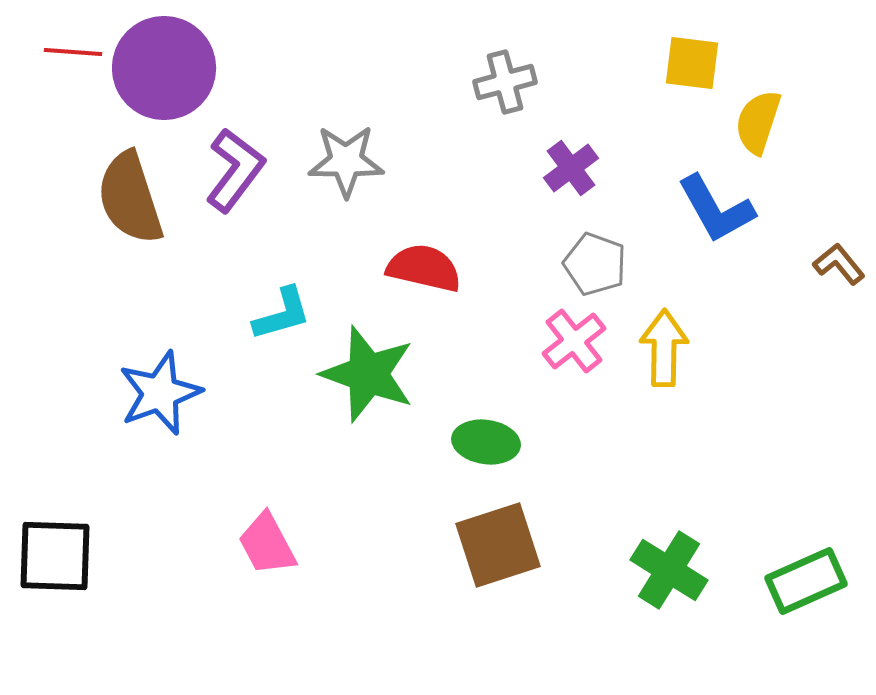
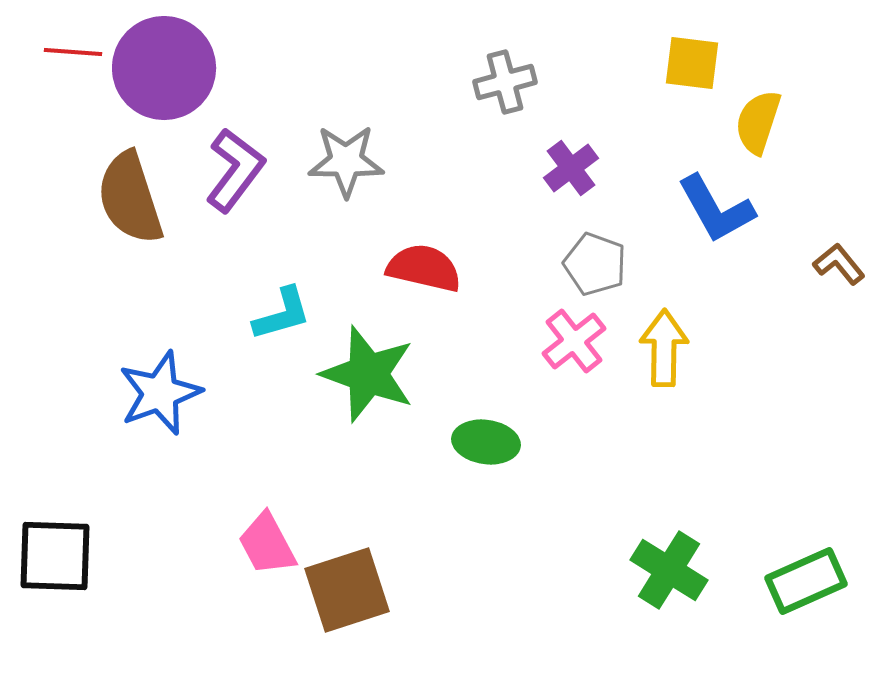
brown square: moved 151 px left, 45 px down
